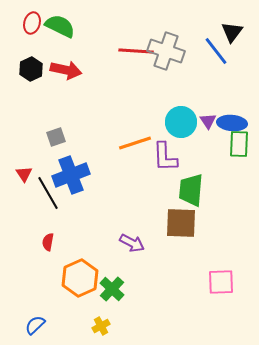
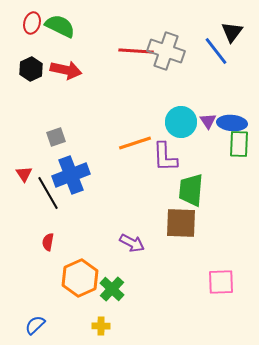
yellow cross: rotated 30 degrees clockwise
